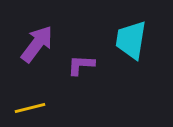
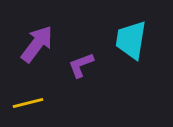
purple L-shape: rotated 24 degrees counterclockwise
yellow line: moved 2 px left, 5 px up
